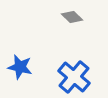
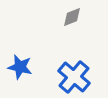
gray diamond: rotated 65 degrees counterclockwise
